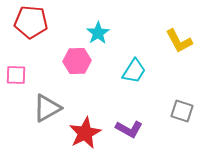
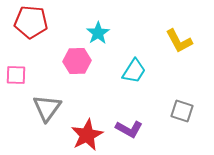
gray triangle: rotated 24 degrees counterclockwise
red star: moved 2 px right, 2 px down
